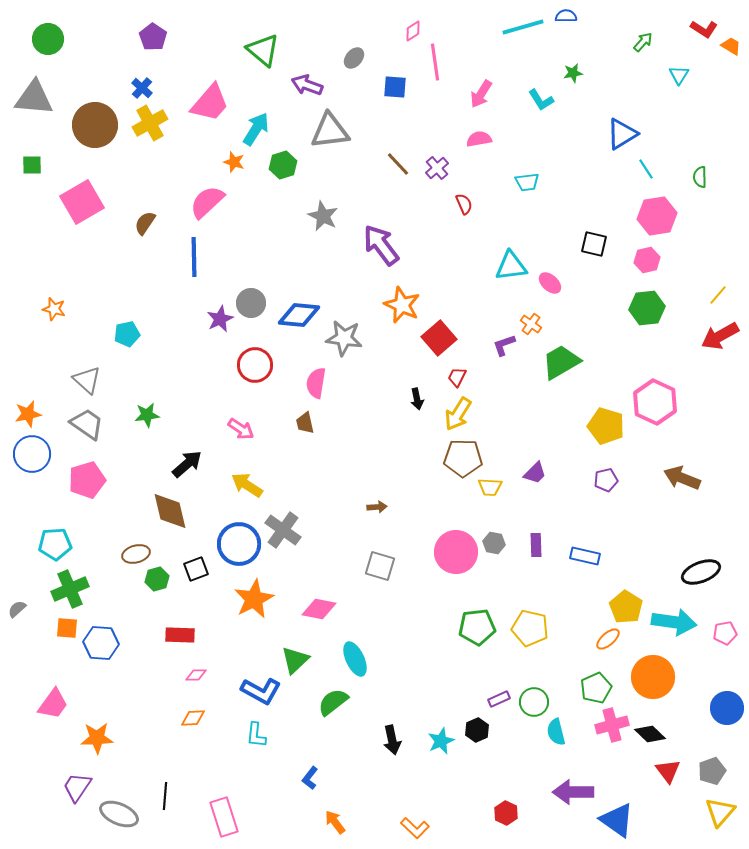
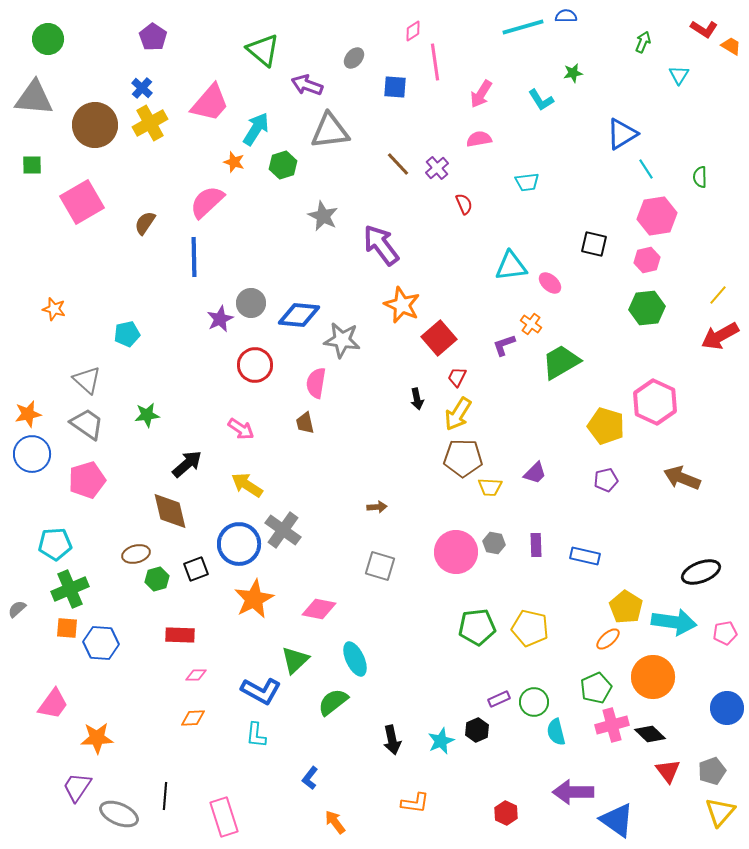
green arrow at (643, 42): rotated 20 degrees counterclockwise
gray star at (344, 338): moved 2 px left, 2 px down
orange L-shape at (415, 828): moved 25 px up; rotated 36 degrees counterclockwise
